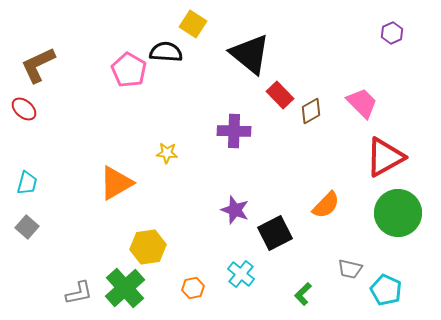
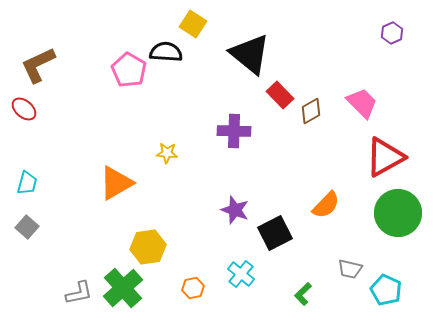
green cross: moved 2 px left
